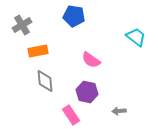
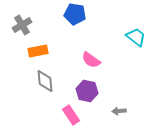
blue pentagon: moved 1 px right, 2 px up
purple hexagon: moved 1 px up
